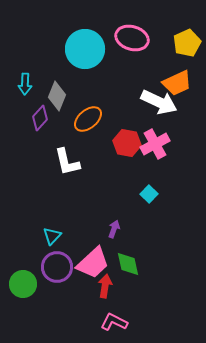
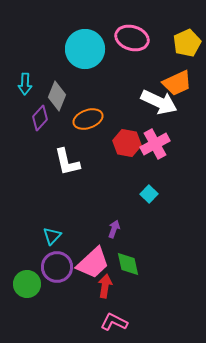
orange ellipse: rotated 20 degrees clockwise
green circle: moved 4 px right
